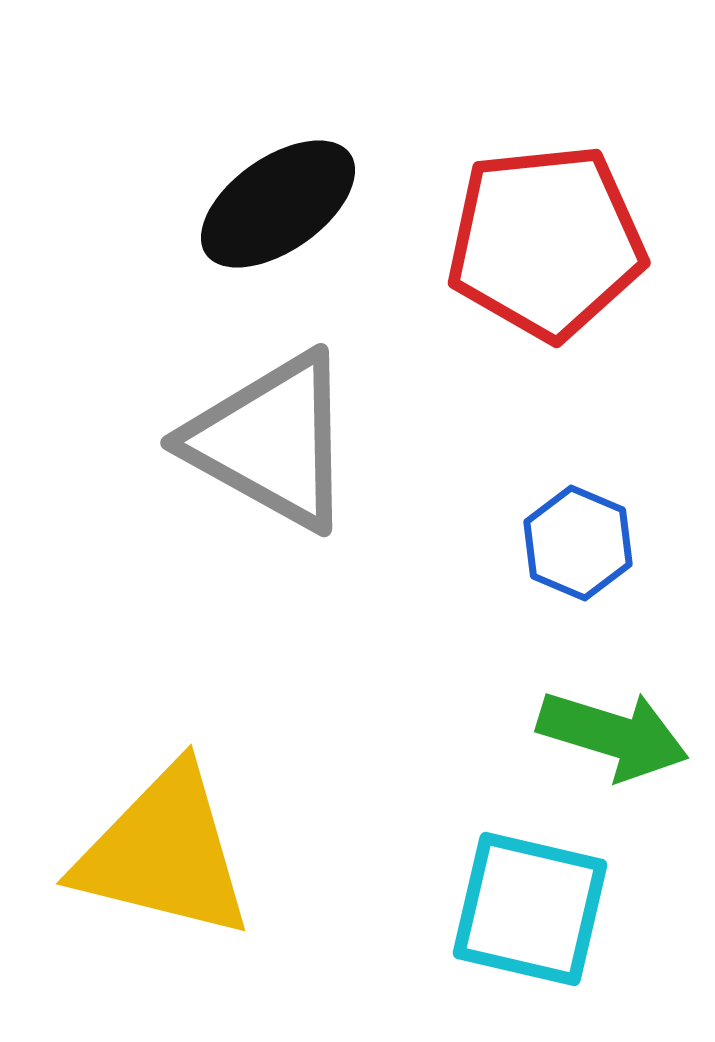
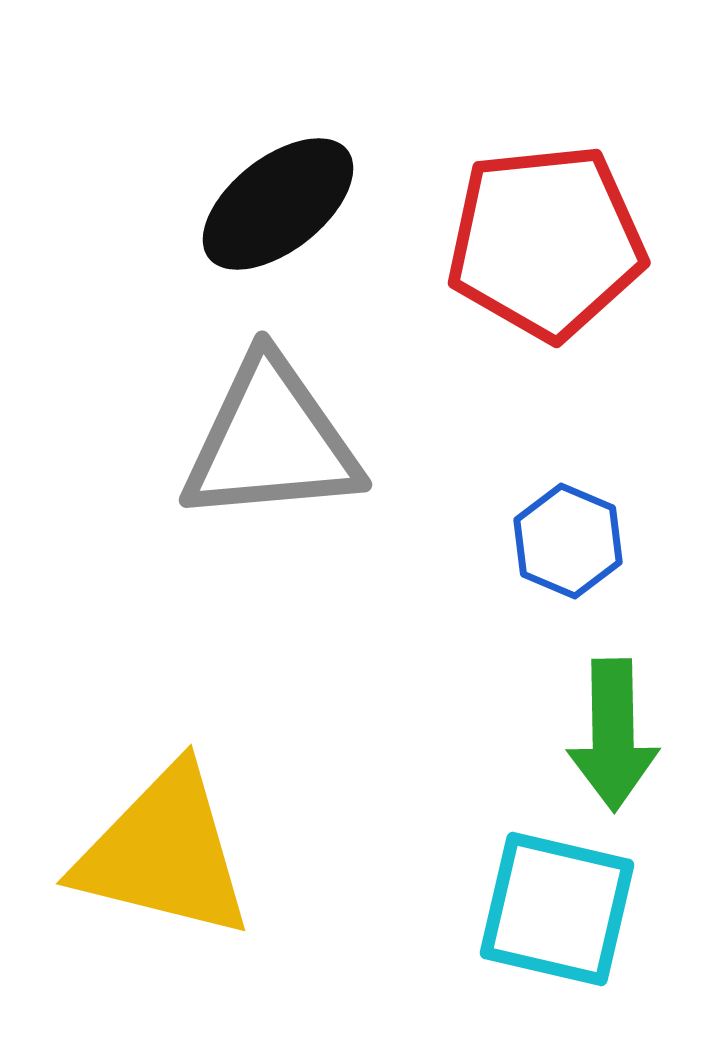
black ellipse: rotated 3 degrees counterclockwise
gray triangle: rotated 34 degrees counterclockwise
blue hexagon: moved 10 px left, 2 px up
green arrow: rotated 72 degrees clockwise
cyan square: moved 27 px right
